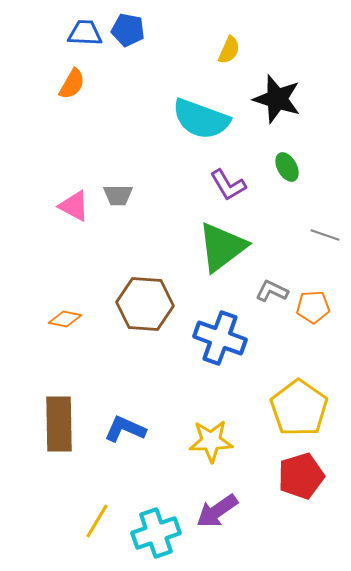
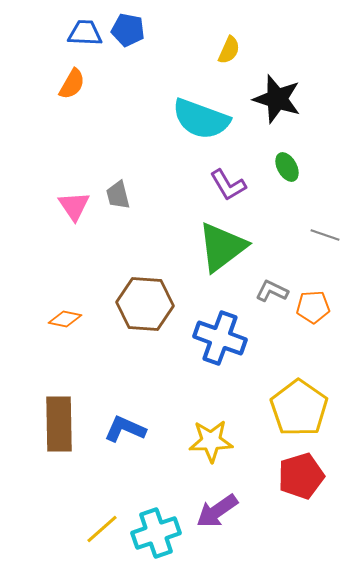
gray trapezoid: rotated 76 degrees clockwise
pink triangle: rotated 28 degrees clockwise
yellow line: moved 5 px right, 8 px down; rotated 18 degrees clockwise
